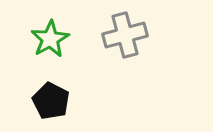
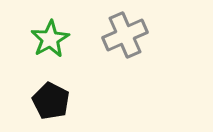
gray cross: rotated 9 degrees counterclockwise
